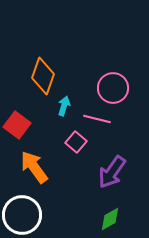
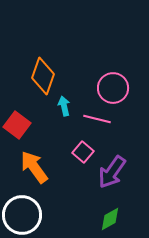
cyan arrow: rotated 30 degrees counterclockwise
pink square: moved 7 px right, 10 px down
